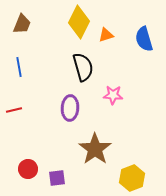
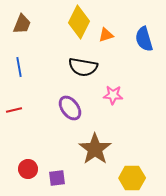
black semicircle: rotated 116 degrees clockwise
purple ellipse: rotated 40 degrees counterclockwise
yellow hexagon: rotated 20 degrees clockwise
